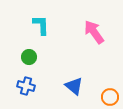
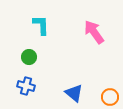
blue triangle: moved 7 px down
